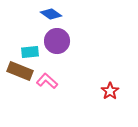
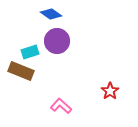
cyan rectangle: rotated 12 degrees counterclockwise
brown rectangle: moved 1 px right
pink L-shape: moved 14 px right, 25 px down
